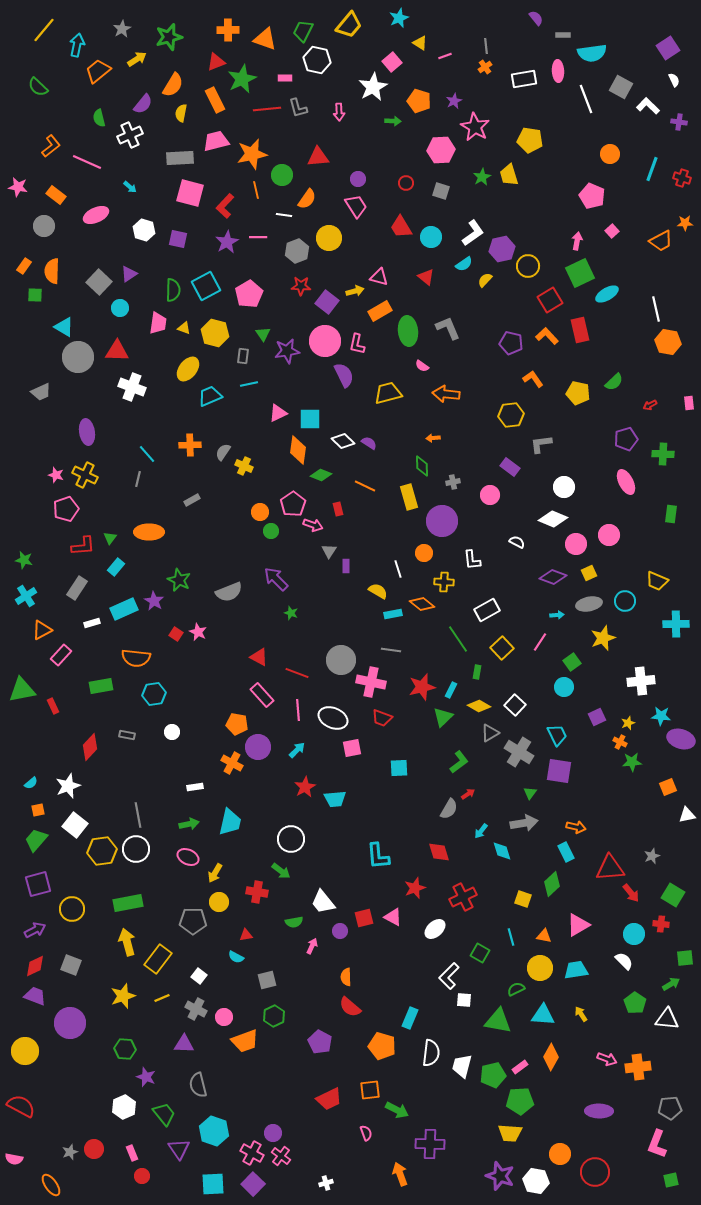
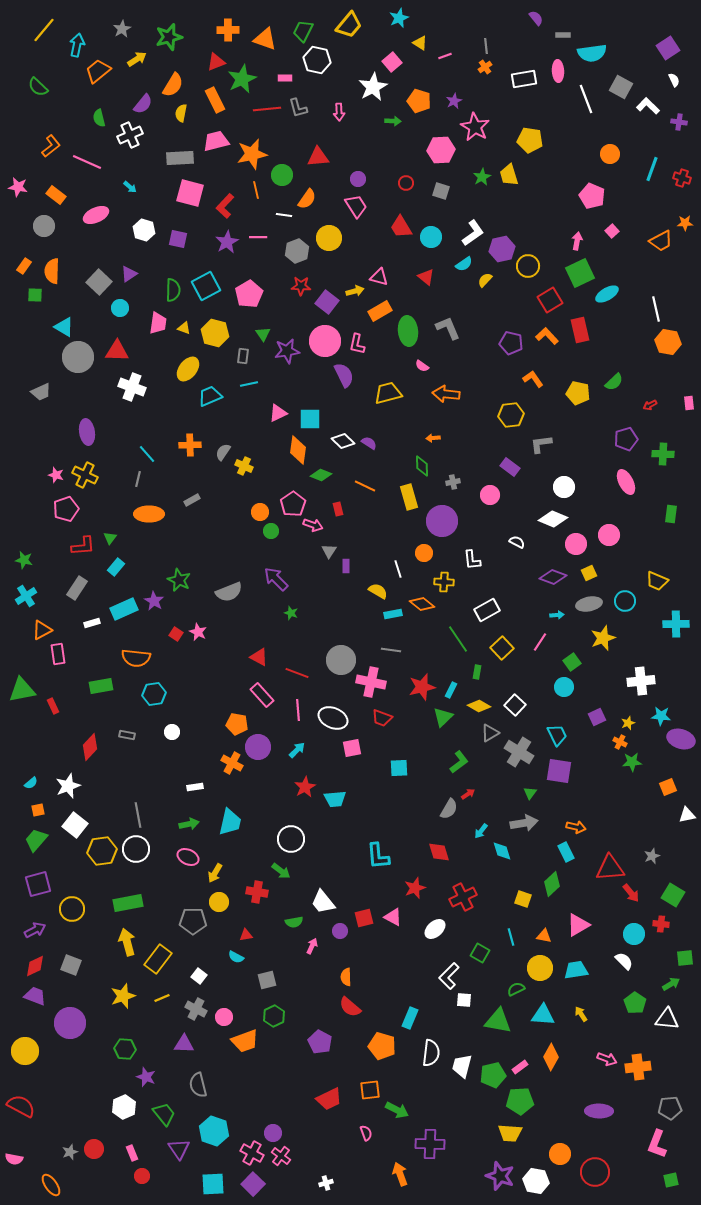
orange ellipse at (149, 532): moved 18 px up
pink rectangle at (61, 655): moved 3 px left, 1 px up; rotated 50 degrees counterclockwise
